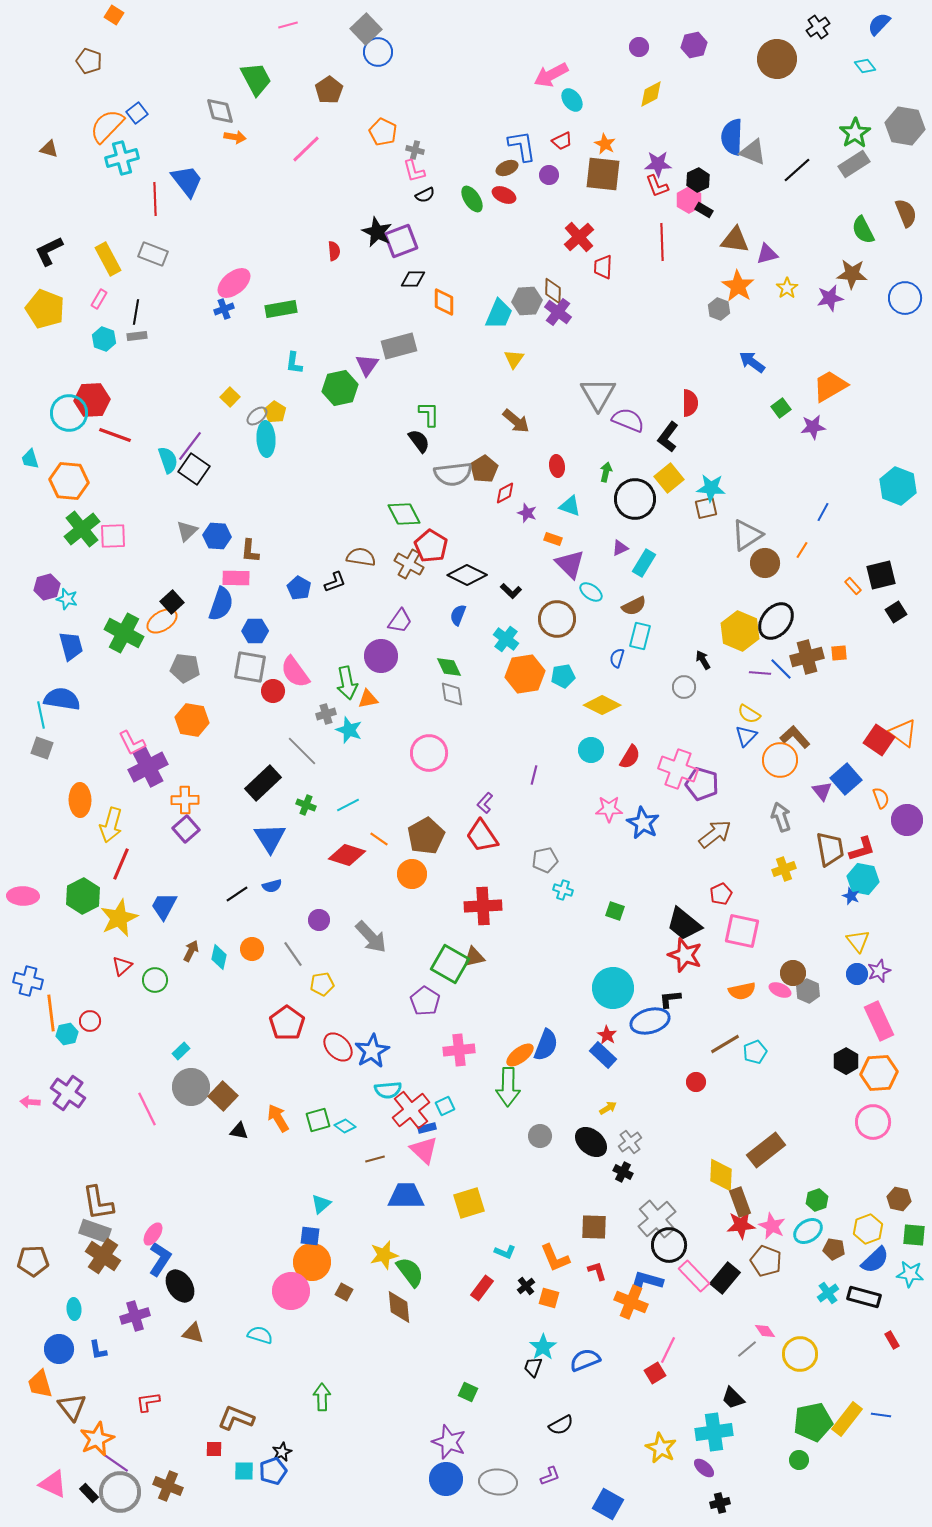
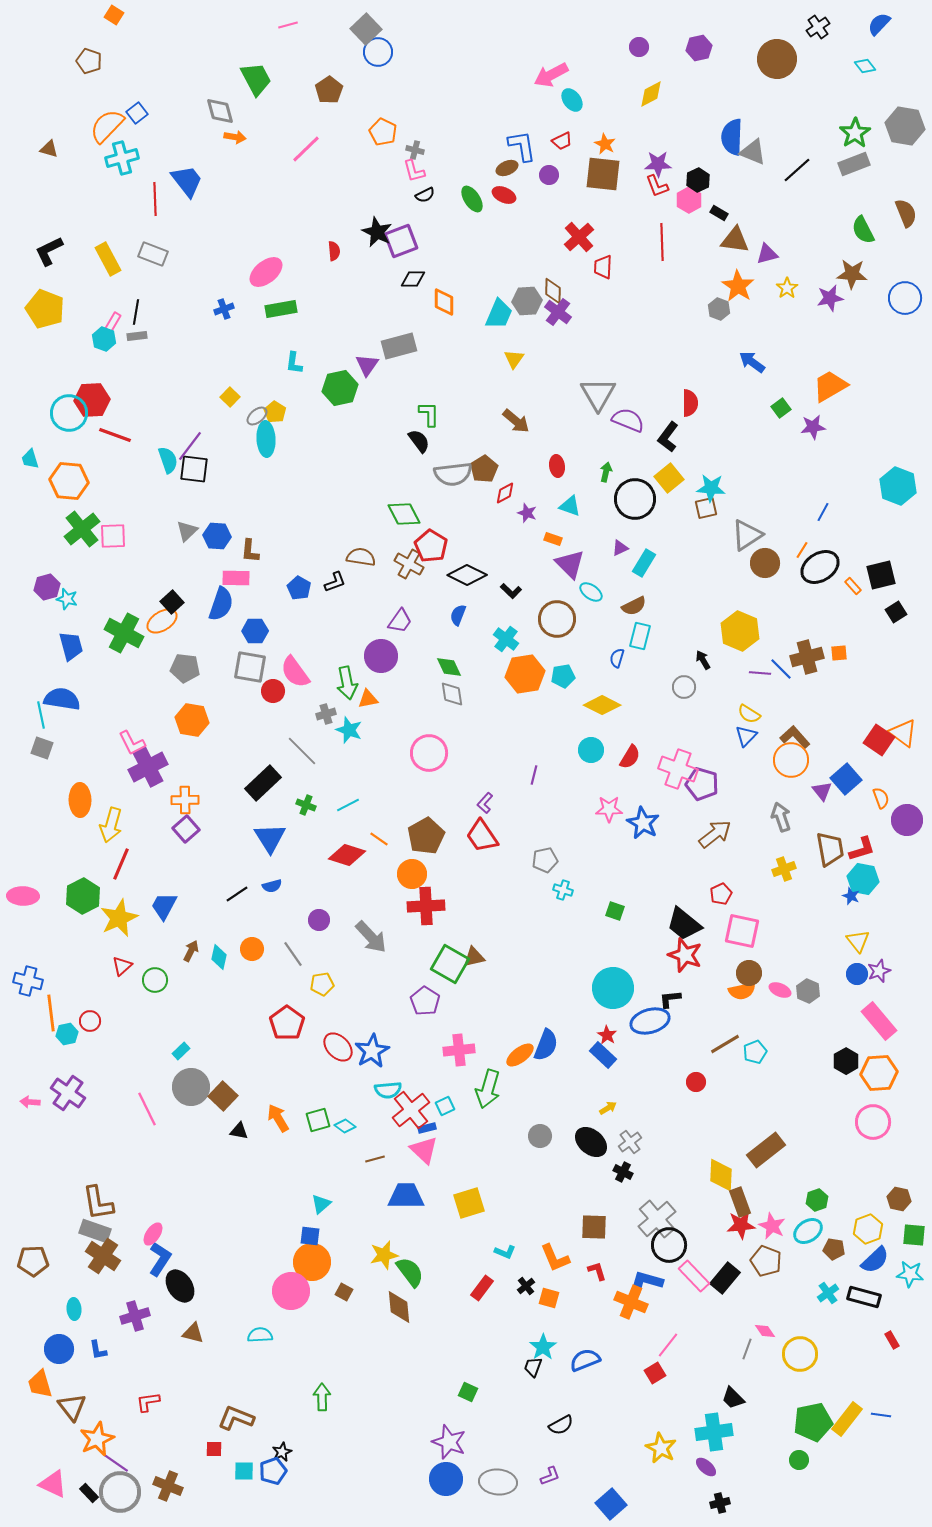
purple hexagon at (694, 45): moved 5 px right, 3 px down
gray rectangle at (854, 164): rotated 12 degrees clockwise
black rectangle at (704, 210): moved 15 px right, 3 px down
pink ellipse at (234, 283): moved 32 px right, 11 px up
pink rectangle at (99, 299): moved 14 px right, 23 px down
black square at (194, 469): rotated 28 degrees counterclockwise
black ellipse at (776, 621): moved 44 px right, 54 px up; rotated 18 degrees clockwise
orange circle at (780, 760): moved 11 px right
red cross at (483, 906): moved 57 px left
brown circle at (793, 973): moved 44 px left
pink rectangle at (879, 1021): rotated 15 degrees counterclockwise
green arrow at (508, 1087): moved 20 px left, 2 px down; rotated 15 degrees clockwise
cyan semicircle at (260, 1335): rotated 20 degrees counterclockwise
gray line at (747, 1349): rotated 30 degrees counterclockwise
pink line at (668, 1350): moved 5 px up; rotated 12 degrees clockwise
purple ellipse at (704, 1468): moved 2 px right, 1 px up
blue square at (608, 1504): moved 3 px right; rotated 20 degrees clockwise
